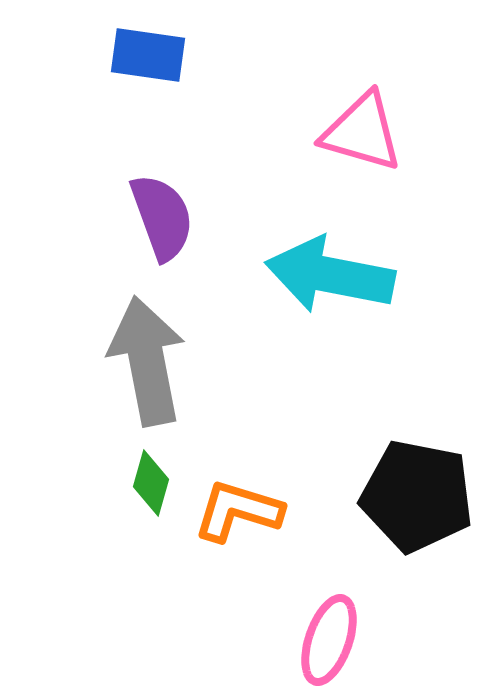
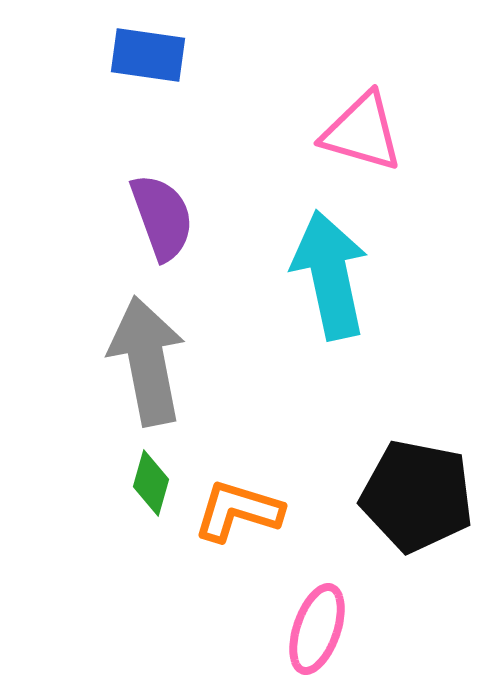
cyan arrow: rotated 67 degrees clockwise
pink ellipse: moved 12 px left, 11 px up
